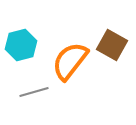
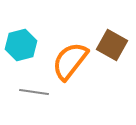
gray line: rotated 24 degrees clockwise
